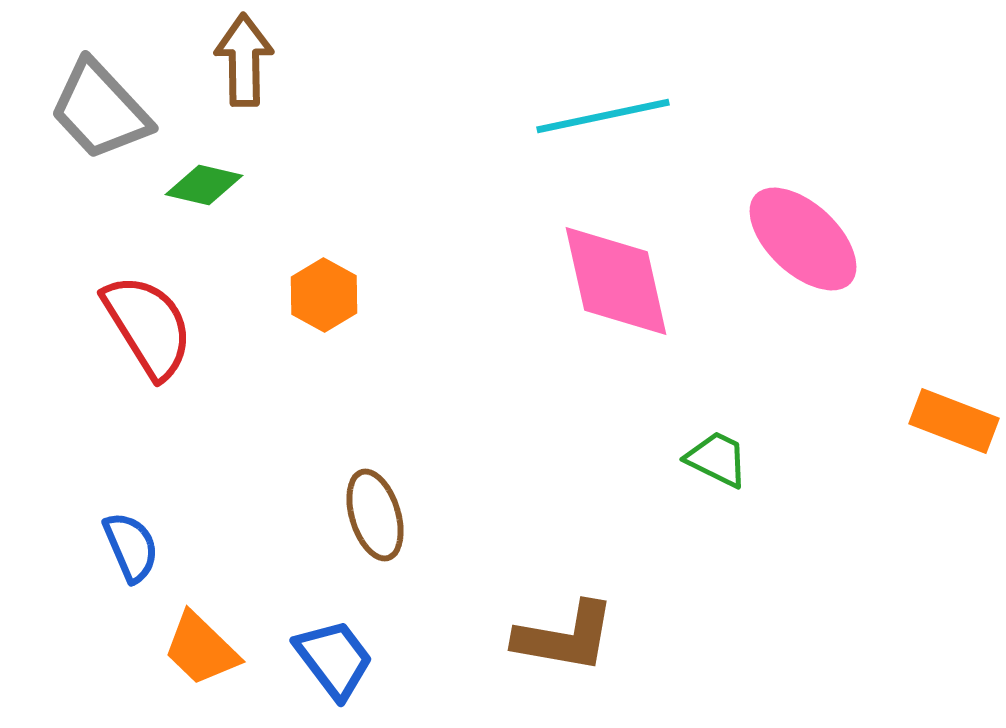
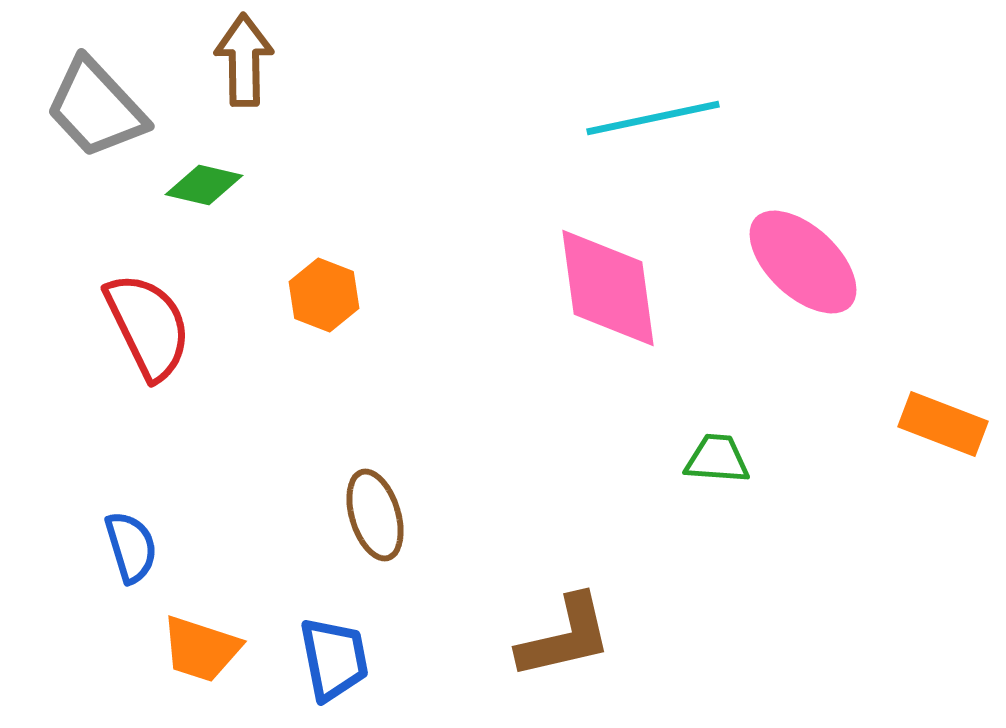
gray trapezoid: moved 4 px left, 2 px up
cyan line: moved 50 px right, 2 px down
pink ellipse: moved 23 px down
pink diamond: moved 8 px left, 7 px down; rotated 5 degrees clockwise
orange hexagon: rotated 8 degrees counterclockwise
red semicircle: rotated 6 degrees clockwise
orange rectangle: moved 11 px left, 3 px down
green trapezoid: rotated 22 degrees counterclockwise
blue semicircle: rotated 6 degrees clockwise
brown L-shape: rotated 23 degrees counterclockwise
orange trapezoid: rotated 26 degrees counterclockwise
blue trapezoid: rotated 26 degrees clockwise
